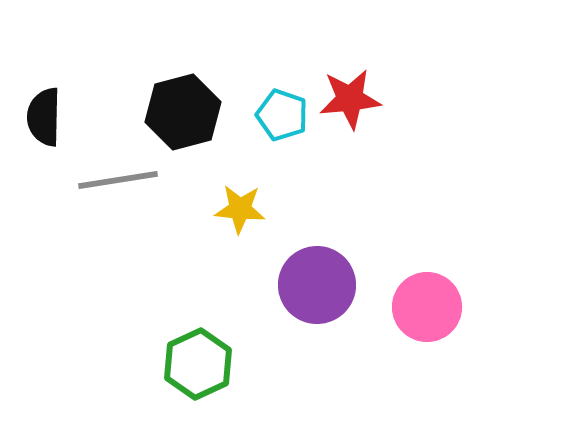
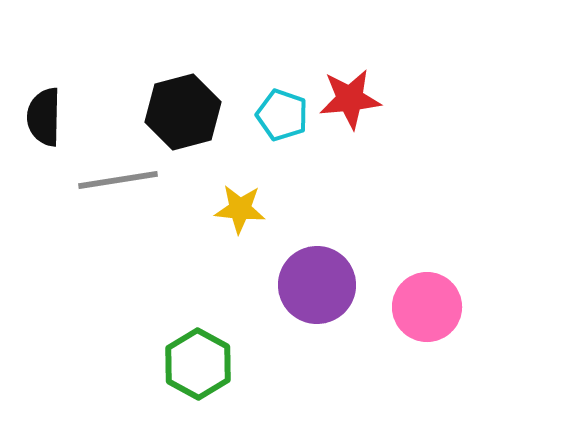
green hexagon: rotated 6 degrees counterclockwise
